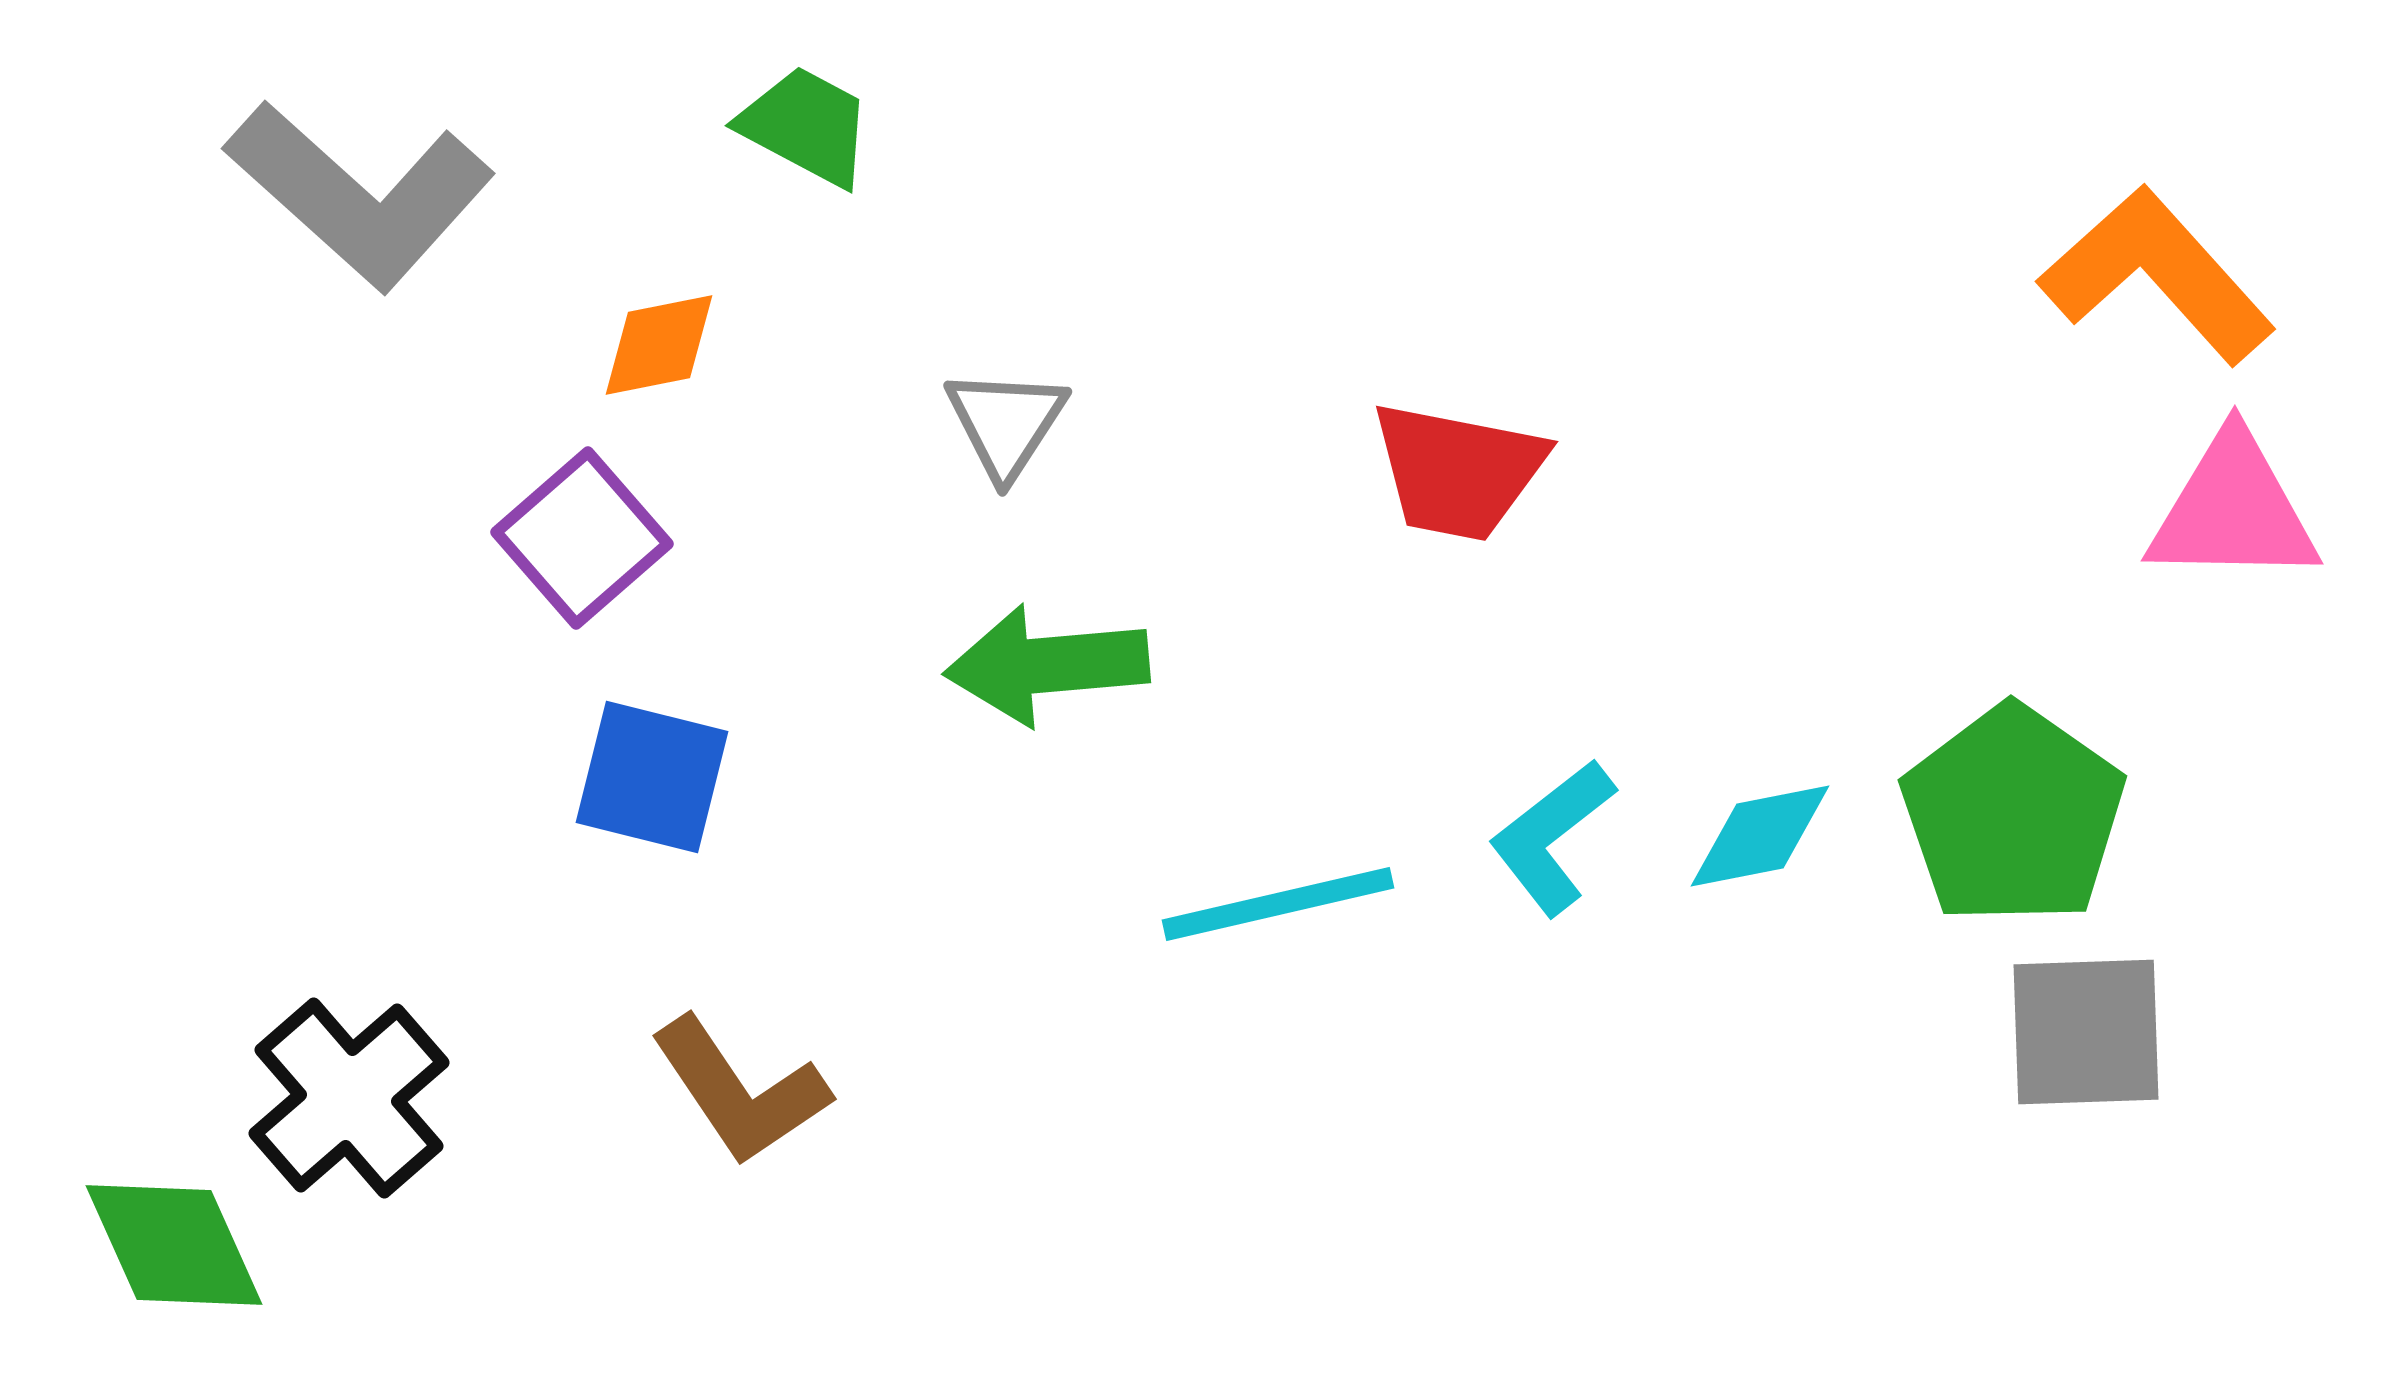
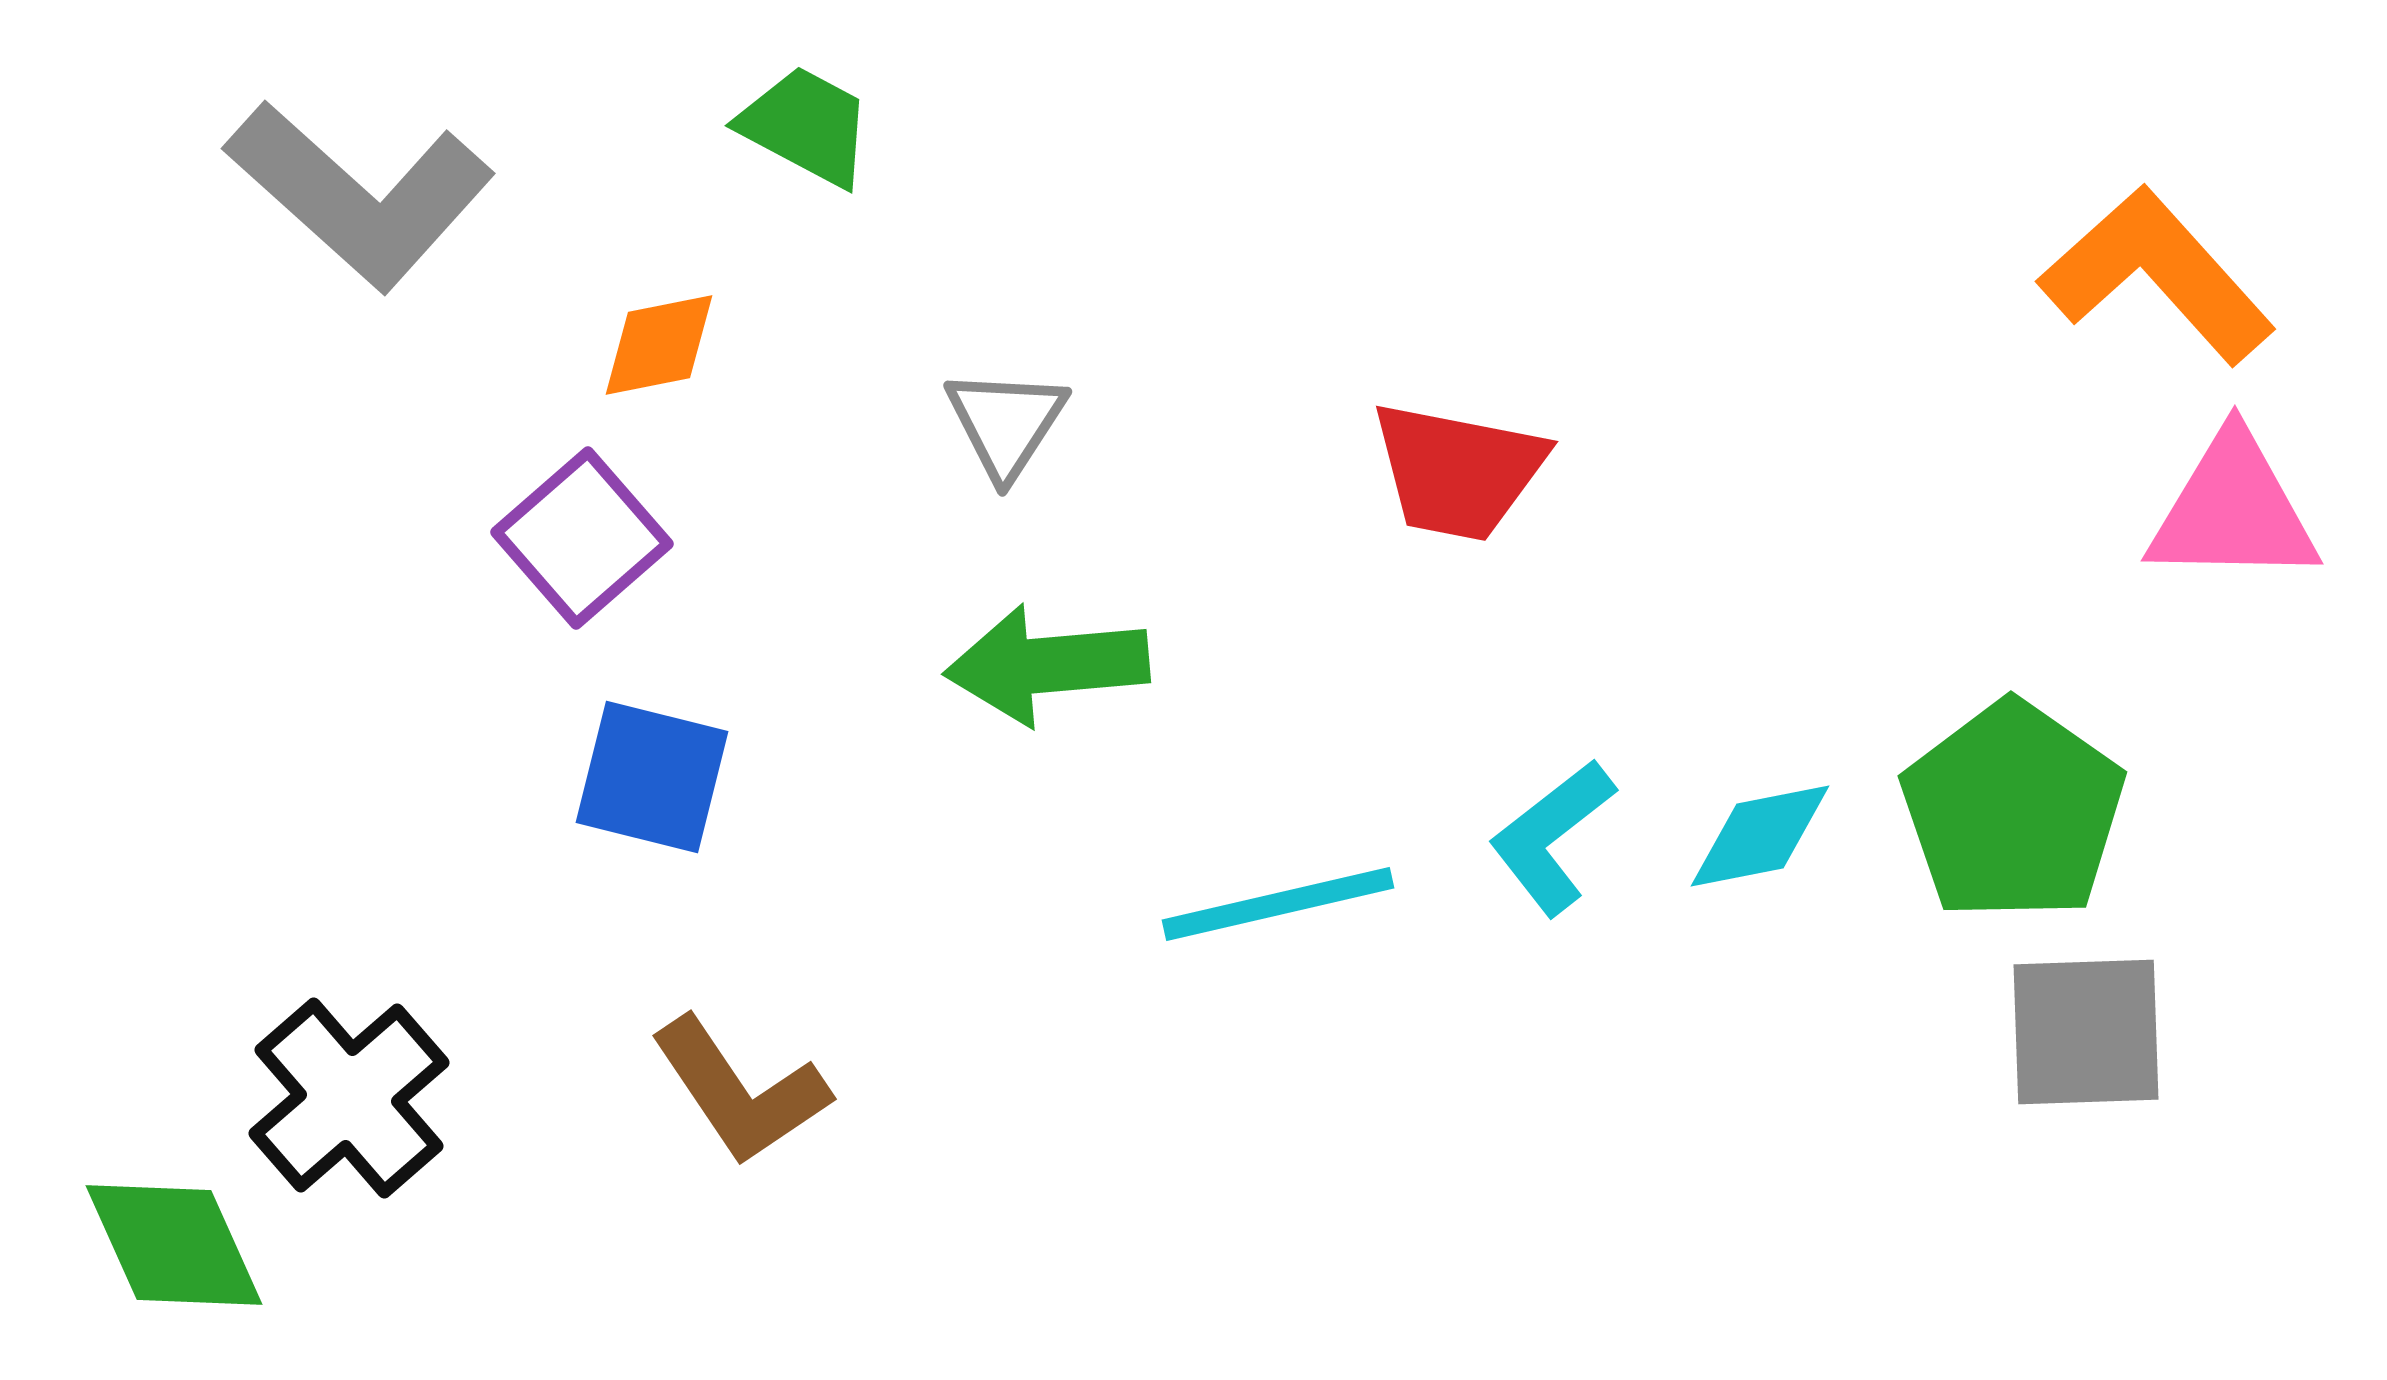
green pentagon: moved 4 px up
